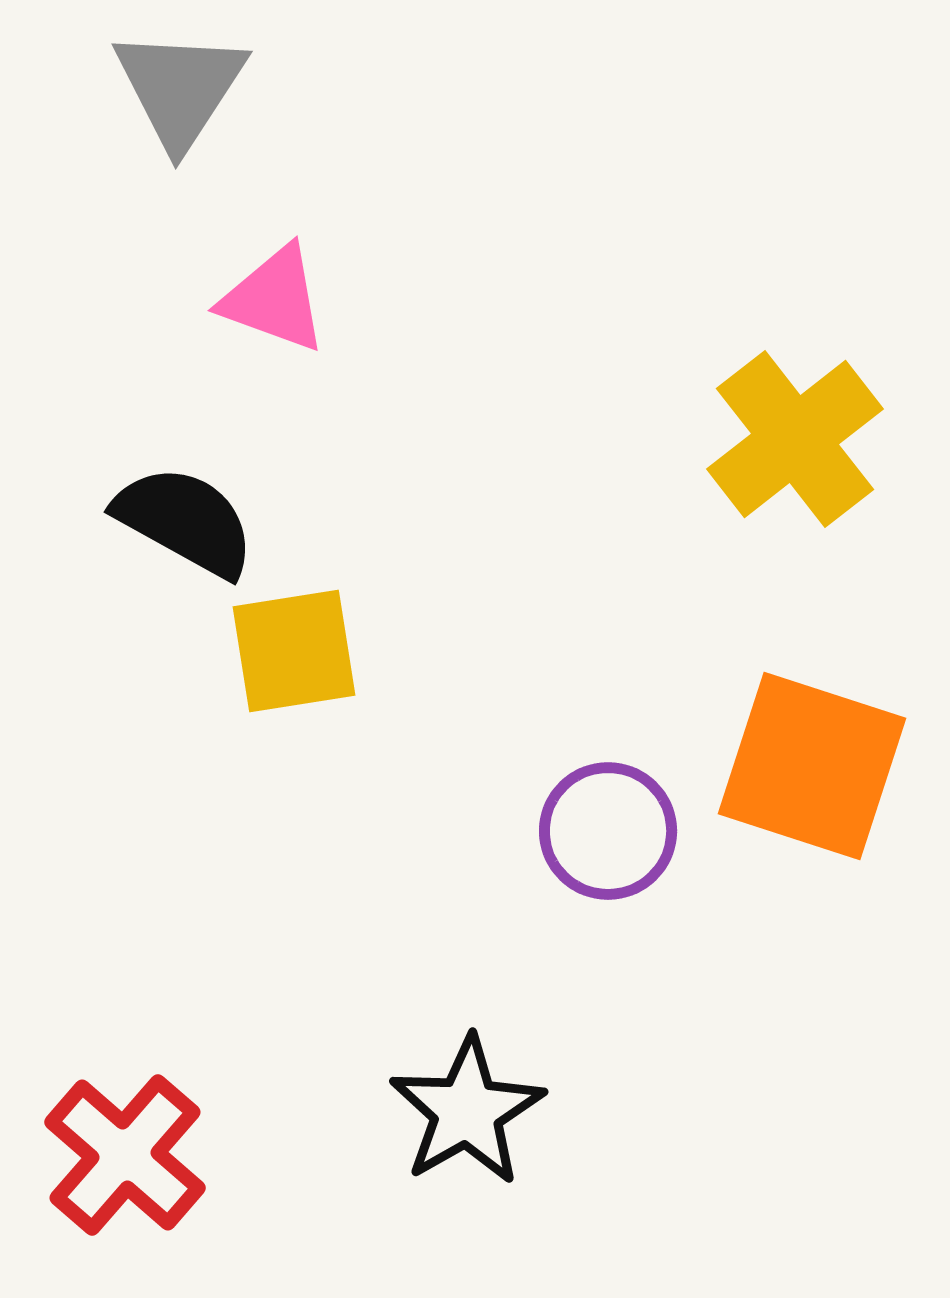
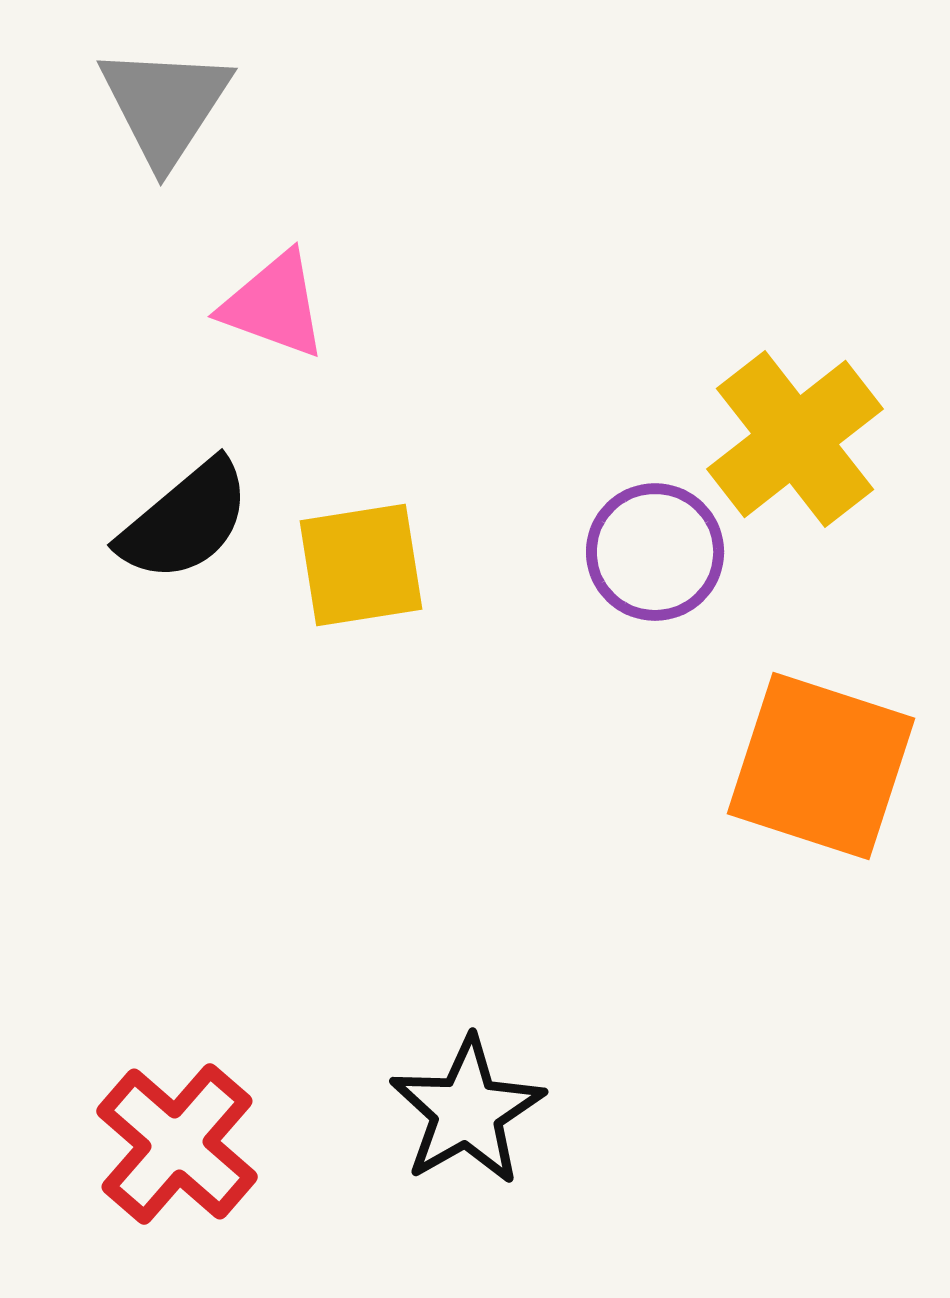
gray triangle: moved 15 px left, 17 px down
pink triangle: moved 6 px down
black semicircle: rotated 111 degrees clockwise
yellow square: moved 67 px right, 86 px up
orange square: moved 9 px right
purple circle: moved 47 px right, 279 px up
red cross: moved 52 px right, 11 px up
